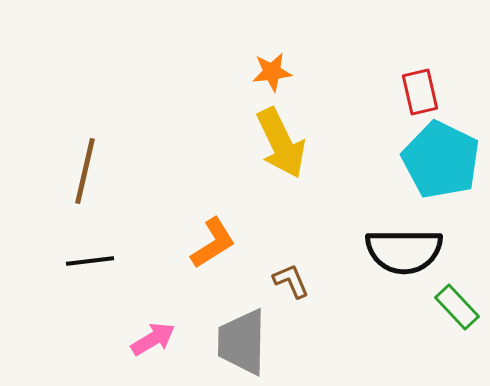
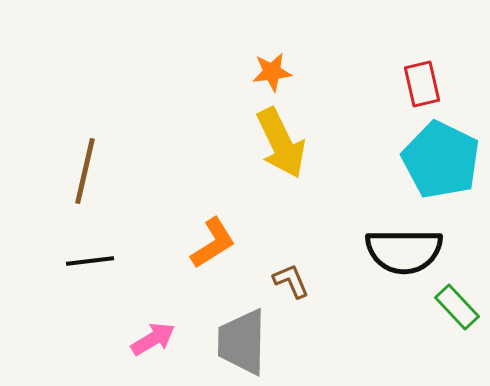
red rectangle: moved 2 px right, 8 px up
